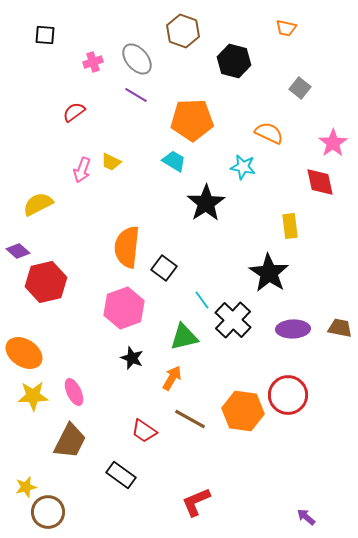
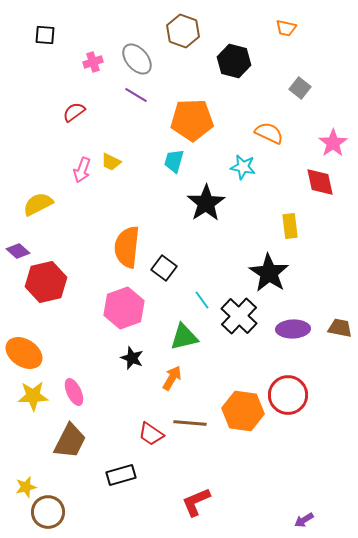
cyan trapezoid at (174, 161): rotated 105 degrees counterclockwise
black cross at (233, 320): moved 6 px right, 4 px up
brown line at (190, 419): moved 4 px down; rotated 24 degrees counterclockwise
red trapezoid at (144, 431): moved 7 px right, 3 px down
black rectangle at (121, 475): rotated 52 degrees counterclockwise
purple arrow at (306, 517): moved 2 px left, 3 px down; rotated 72 degrees counterclockwise
